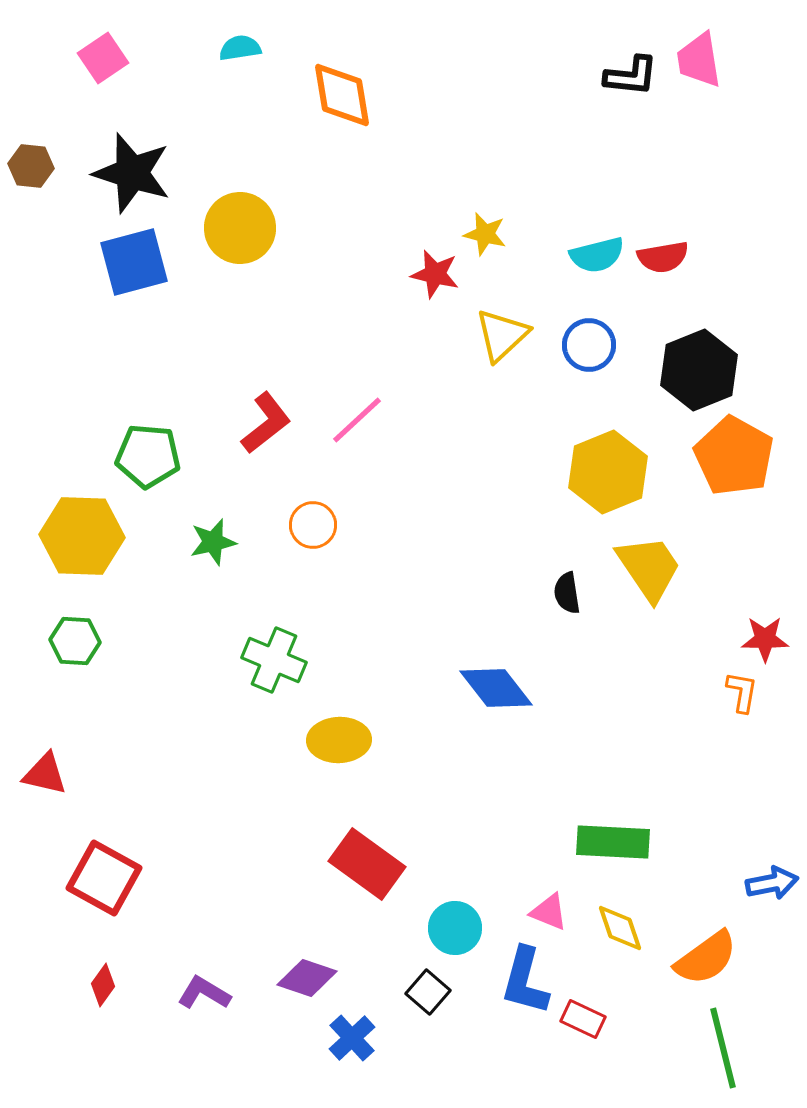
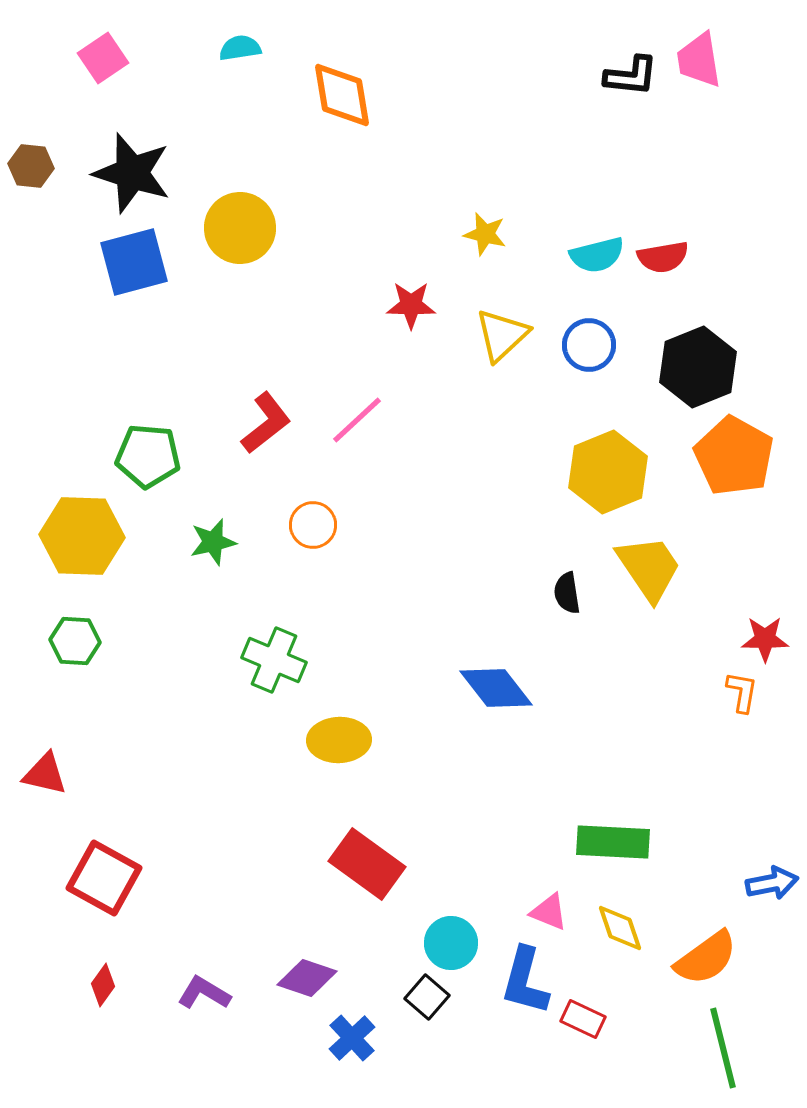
red star at (435, 274): moved 24 px left, 31 px down; rotated 12 degrees counterclockwise
black hexagon at (699, 370): moved 1 px left, 3 px up
cyan circle at (455, 928): moved 4 px left, 15 px down
black square at (428, 992): moved 1 px left, 5 px down
